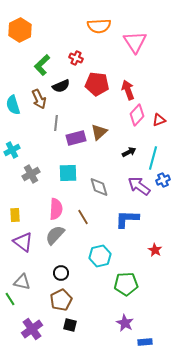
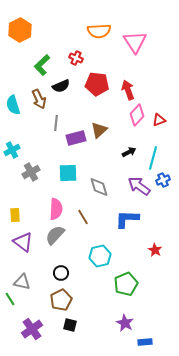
orange semicircle: moved 5 px down
brown triangle: moved 2 px up
gray cross: moved 2 px up
green pentagon: rotated 20 degrees counterclockwise
